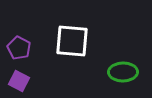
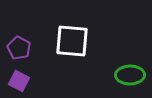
green ellipse: moved 7 px right, 3 px down
